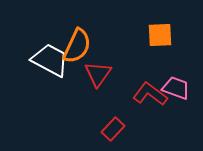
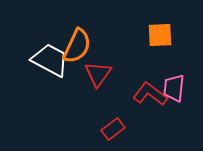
pink trapezoid: moved 2 px left; rotated 104 degrees counterclockwise
red rectangle: rotated 10 degrees clockwise
